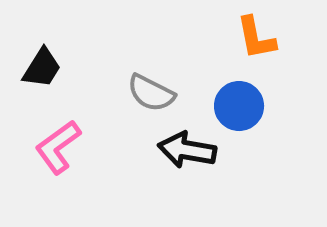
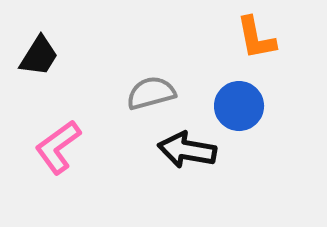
black trapezoid: moved 3 px left, 12 px up
gray semicircle: rotated 138 degrees clockwise
